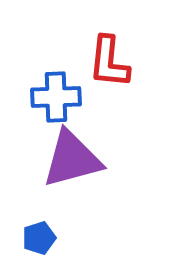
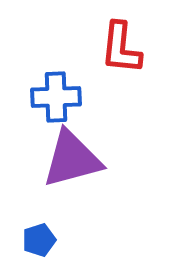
red L-shape: moved 12 px right, 14 px up
blue pentagon: moved 2 px down
